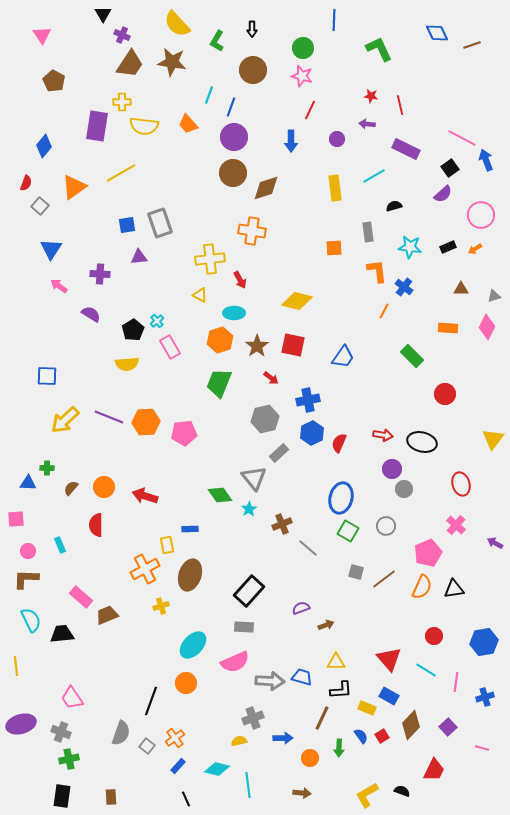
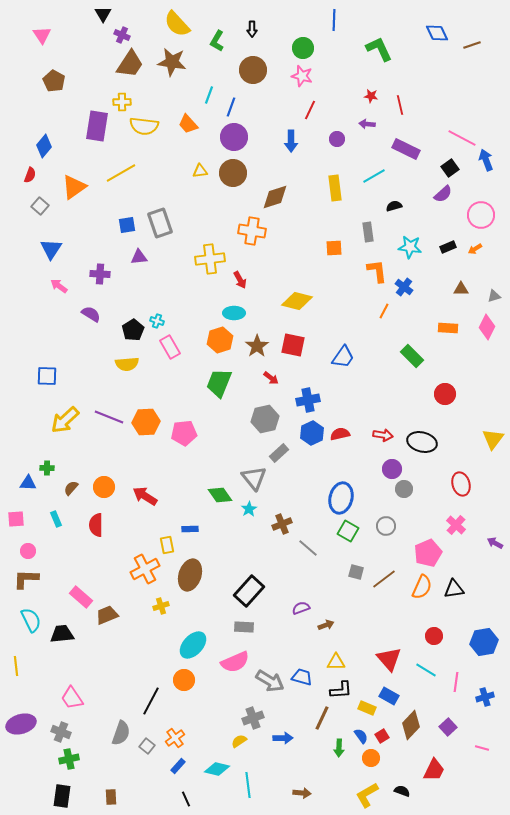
red semicircle at (26, 183): moved 4 px right, 8 px up
brown diamond at (266, 188): moved 9 px right, 9 px down
yellow triangle at (200, 295): moved 124 px up; rotated 35 degrees counterclockwise
cyan cross at (157, 321): rotated 32 degrees counterclockwise
red semicircle at (339, 443): moved 1 px right, 9 px up; rotated 54 degrees clockwise
red arrow at (145, 496): rotated 15 degrees clockwise
cyan rectangle at (60, 545): moved 4 px left, 26 px up
gray arrow at (270, 681): rotated 28 degrees clockwise
orange circle at (186, 683): moved 2 px left, 3 px up
black line at (151, 701): rotated 8 degrees clockwise
yellow semicircle at (239, 741): rotated 21 degrees counterclockwise
orange circle at (310, 758): moved 61 px right
